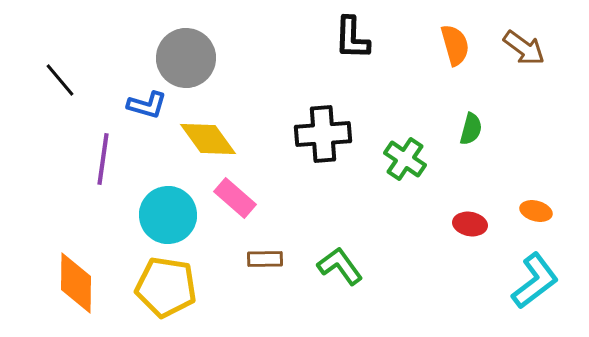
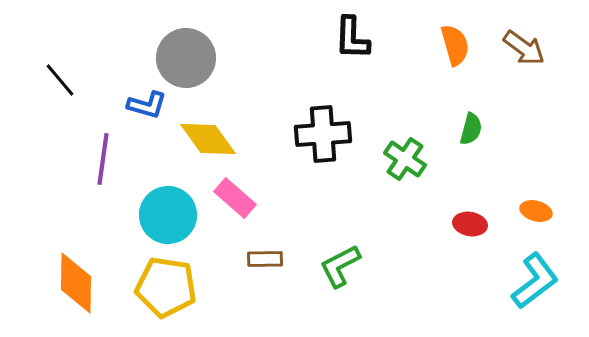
green L-shape: rotated 81 degrees counterclockwise
